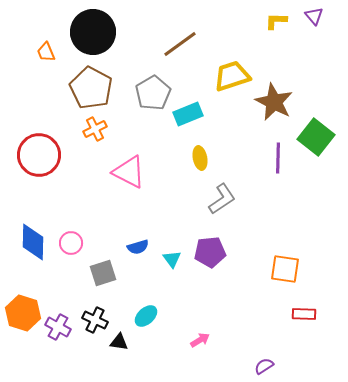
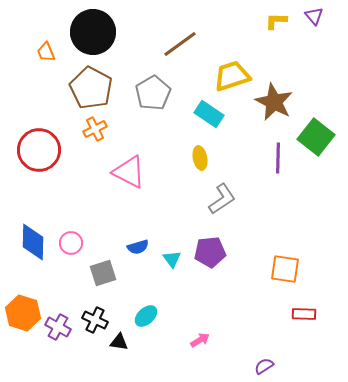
cyan rectangle: moved 21 px right; rotated 56 degrees clockwise
red circle: moved 5 px up
